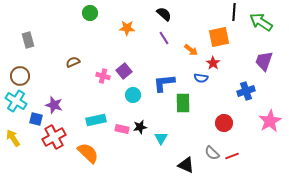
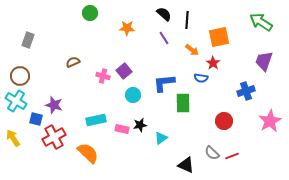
black line: moved 47 px left, 8 px down
gray rectangle: rotated 35 degrees clockwise
orange arrow: moved 1 px right
red circle: moved 2 px up
black star: moved 2 px up
cyan triangle: rotated 24 degrees clockwise
